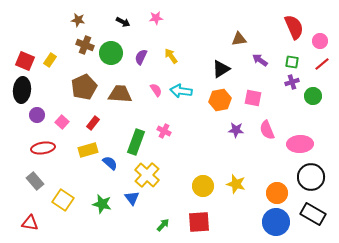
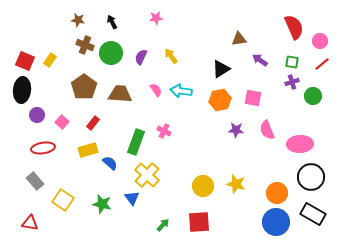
black arrow at (123, 22): moved 11 px left; rotated 144 degrees counterclockwise
brown pentagon at (84, 87): rotated 10 degrees counterclockwise
